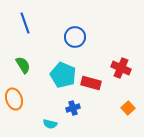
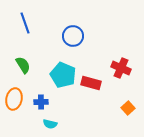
blue circle: moved 2 px left, 1 px up
orange ellipse: rotated 30 degrees clockwise
blue cross: moved 32 px left, 6 px up; rotated 16 degrees clockwise
